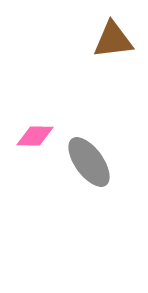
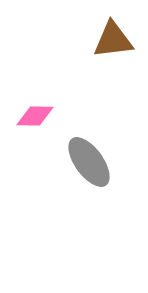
pink diamond: moved 20 px up
